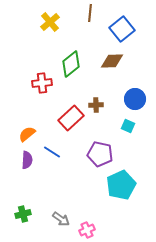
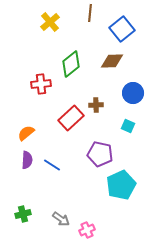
red cross: moved 1 px left, 1 px down
blue circle: moved 2 px left, 6 px up
orange semicircle: moved 1 px left, 1 px up
blue line: moved 13 px down
